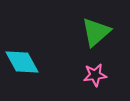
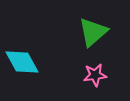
green triangle: moved 3 px left
